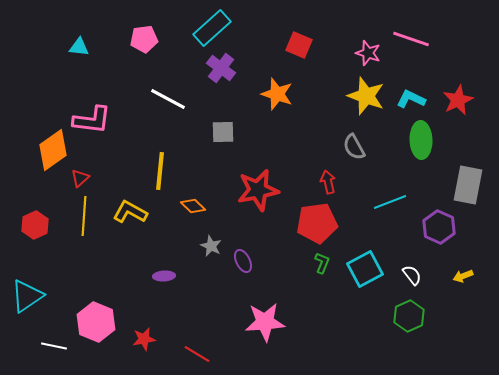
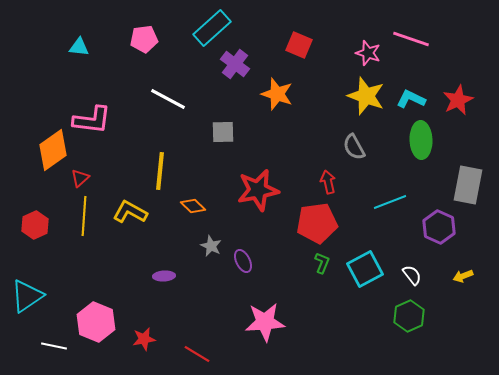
purple cross at (221, 68): moved 14 px right, 4 px up
